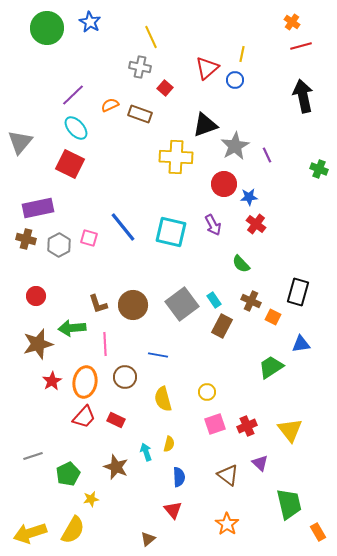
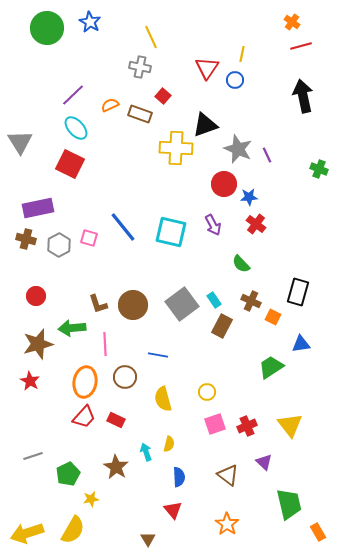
red triangle at (207, 68): rotated 15 degrees counterclockwise
red square at (165, 88): moved 2 px left, 8 px down
gray triangle at (20, 142): rotated 12 degrees counterclockwise
gray star at (235, 146): moved 3 px right, 3 px down; rotated 20 degrees counterclockwise
yellow cross at (176, 157): moved 9 px up
red star at (52, 381): moved 22 px left; rotated 12 degrees counterclockwise
yellow triangle at (290, 430): moved 5 px up
purple triangle at (260, 463): moved 4 px right, 1 px up
brown star at (116, 467): rotated 10 degrees clockwise
yellow arrow at (30, 533): moved 3 px left
brown triangle at (148, 539): rotated 21 degrees counterclockwise
